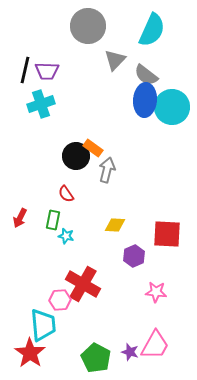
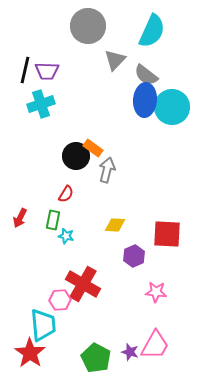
cyan semicircle: moved 1 px down
red semicircle: rotated 114 degrees counterclockwise
